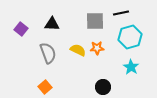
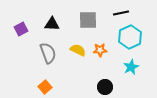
gray square: moved 7 px left, 1 px up
purple square: rotated 24 degrees clockwise
cyan hexagon: rotated 10 degrees counterclockwise
orange star: moved 3 px right, 2 px down
cyan star: rotated 14 degrees clockwise
black circle: moved 2 px right
